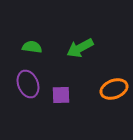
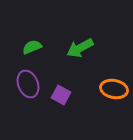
green semicircle: rotated 30 degrees counterclockwise
orange ellipse: rotated 32 degrees clockwise
purple square: rotated 30 degrees clockwise
